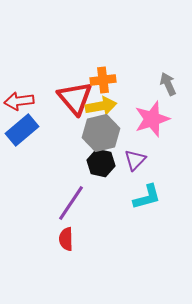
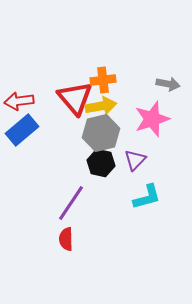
gray arrow: rotated 125 degrees clockwise
